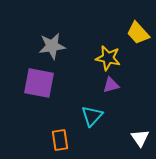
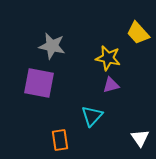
gray star: rotated 20 degrees clockwise
